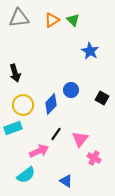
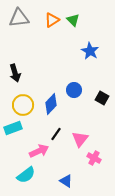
blue circle: moved 3 px right
